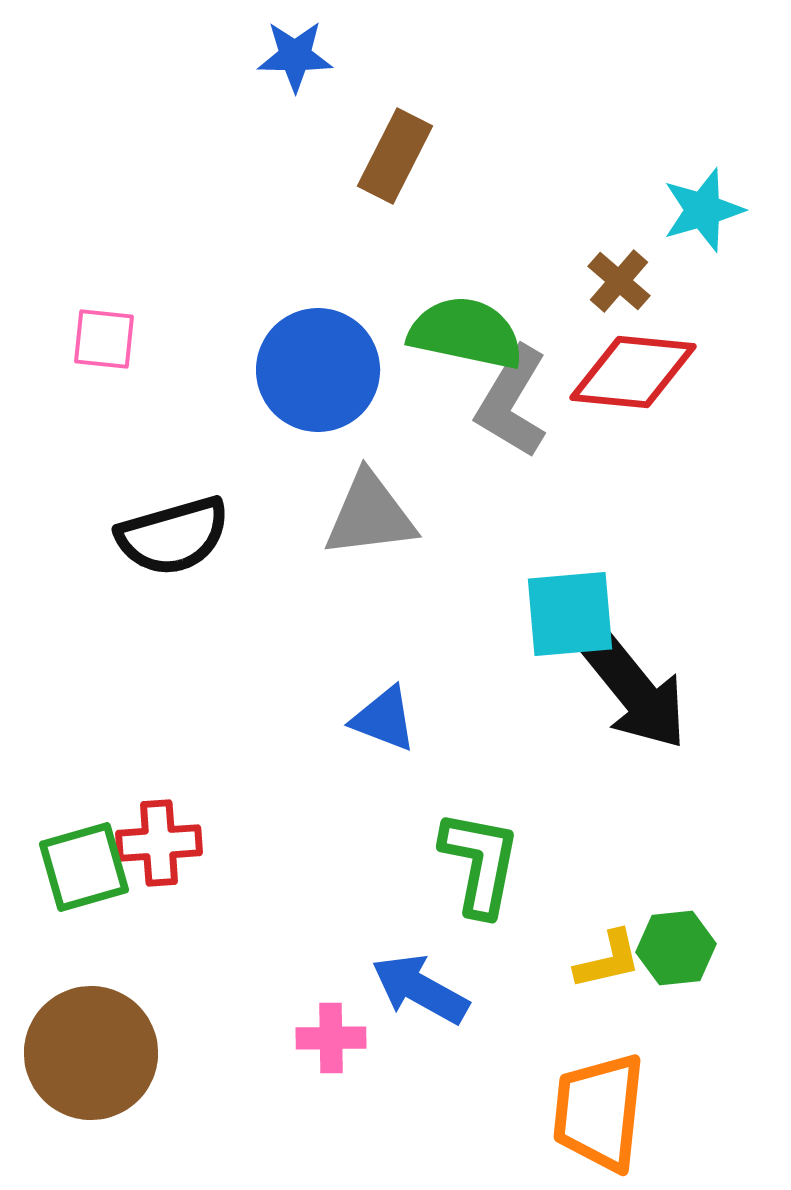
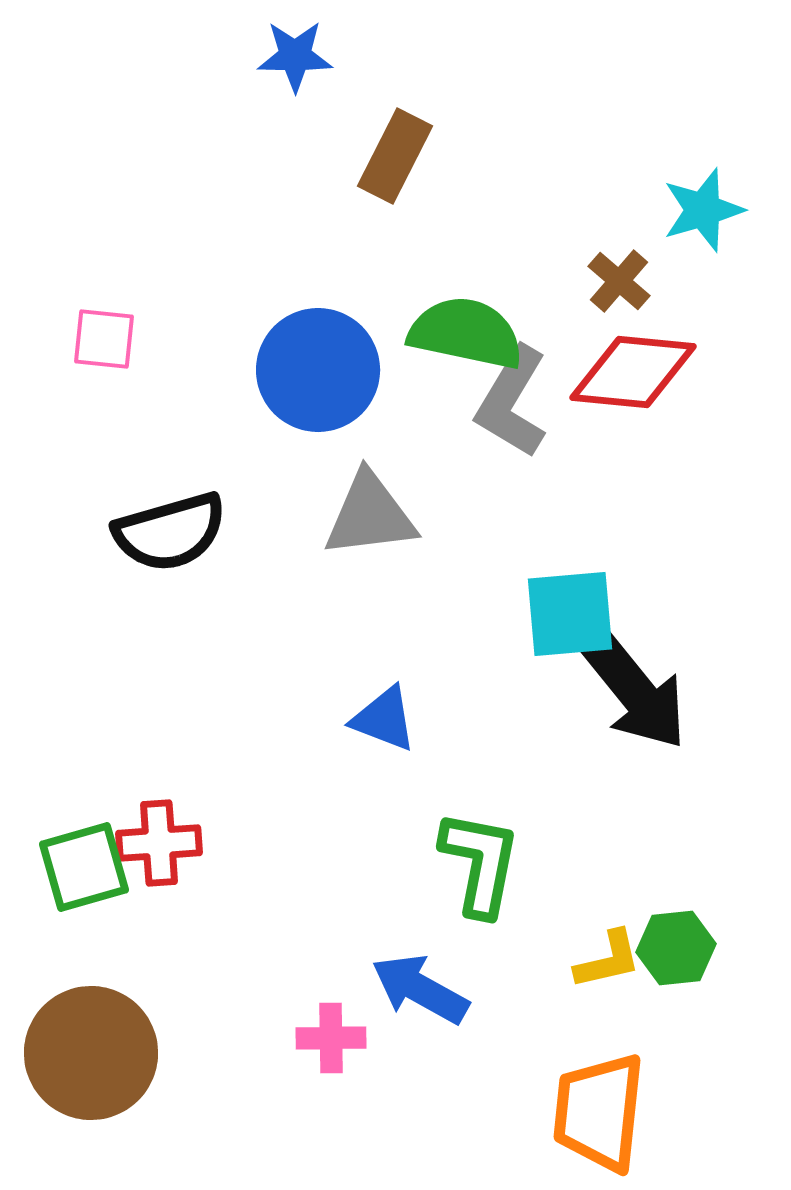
black semicircle: moved 3 px left, 4 px up
